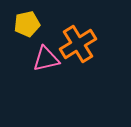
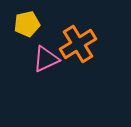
pink triangle: rotated 12 degrees counterclockwise
